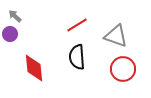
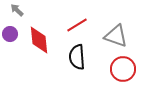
gray arrow: moved 2 px right, 6 px up
red diamond: moved 5 px right, 28 px up
